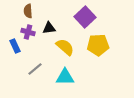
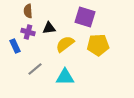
purple square: rotated 30 degrees counterclockwise
yellow semicircle: moved 3 px up; rotated 78 degrees counterclockwise
